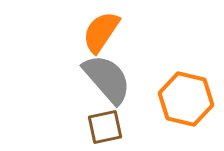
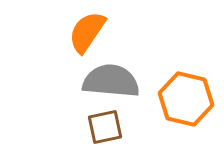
orange semicircle: moved 14 px left
gray semicircle: moved 4 px right, 2 px down; rotated 44 degrees counterclockwise
